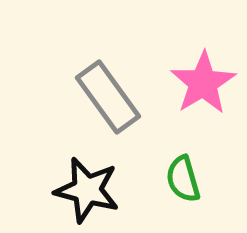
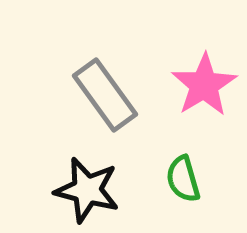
pink star: moved 1 px right, 2 px down
gray rectangle: moved 3 px left, 2 px up
